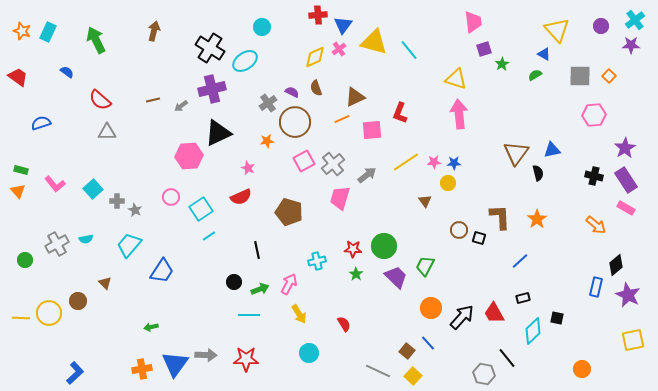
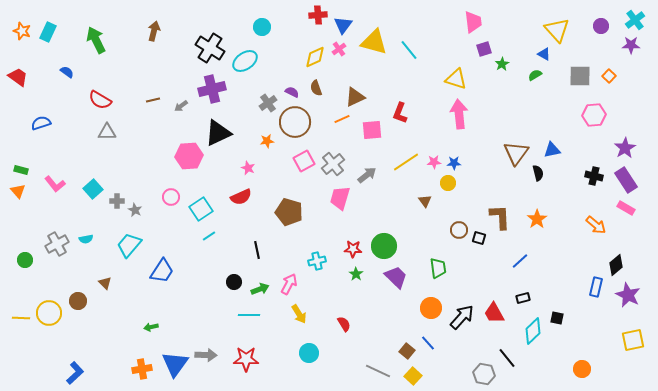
red semicircle at (100, 100): rotated 10 degrees counterclockwise
green trapezoid at (425, 266): moved 13 px right, 2 px down; rotated 145 degrees clockwise
